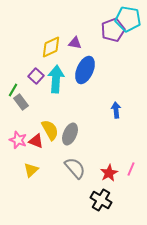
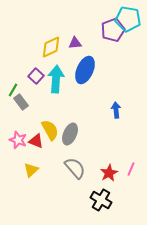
purple triangle: rotated 16 degrees counterclockwise
